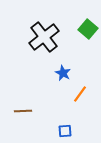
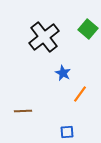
blue square: moved 2 px right, 1 px down
